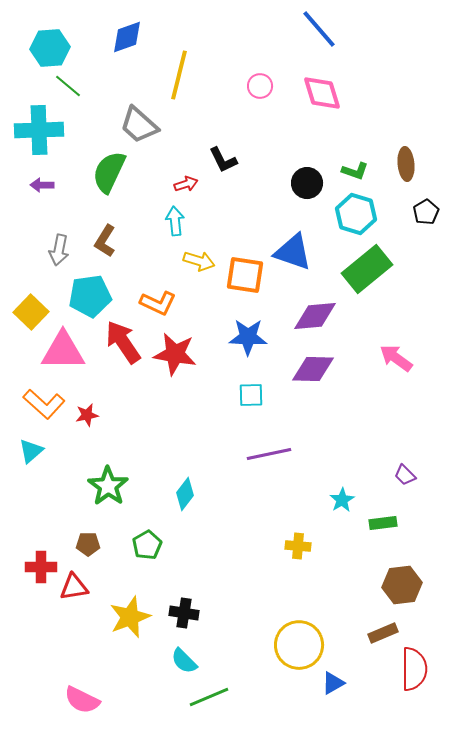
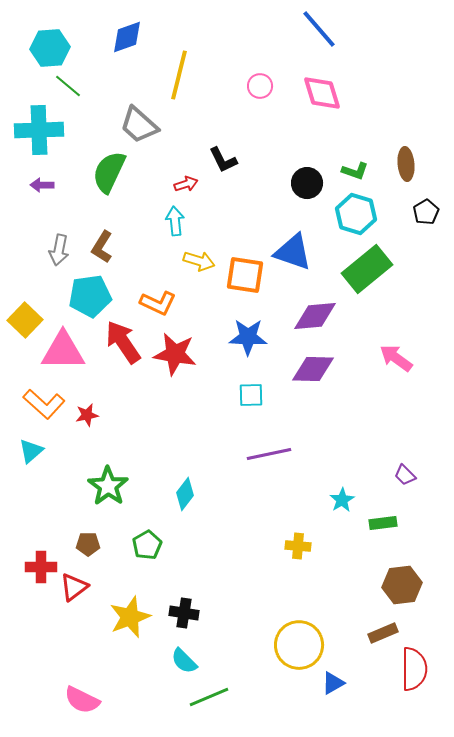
brown L-shape at (105, 241): moved 3 px left, 6 px down
yellow square at (31, 312): moved 6 px left, 8 px down
red triangle at (74, 587): rotated 28 degrees counterclockwise
